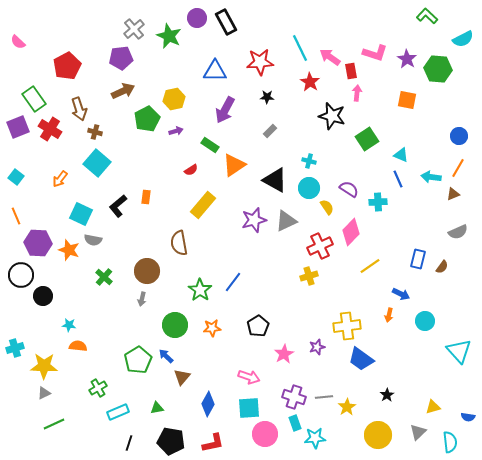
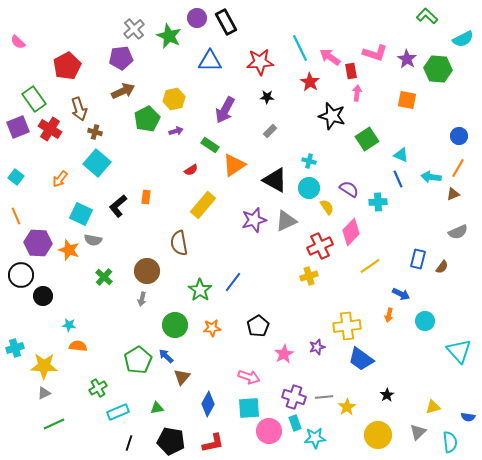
blue triangle at (215, 71): moved 5 px left, 10 px up
pink circle at (265, 434): moved 4 px right, 3 px up
